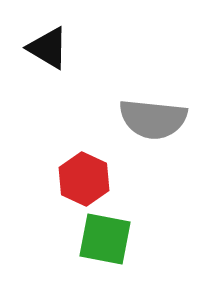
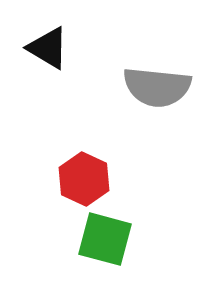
gray semicircle: moved 4 px right, 32 px up
green square: rotated 4 degrees clockwise
